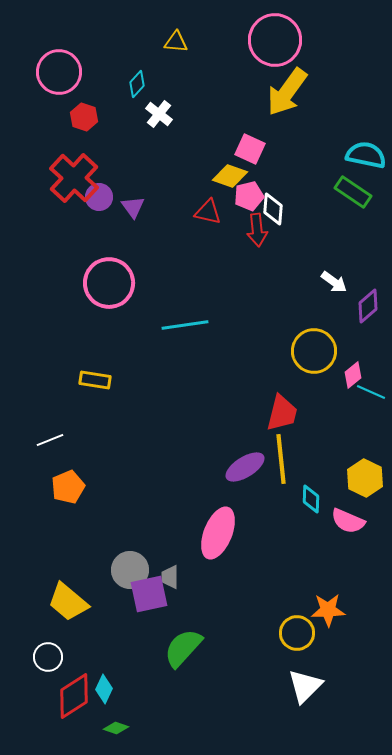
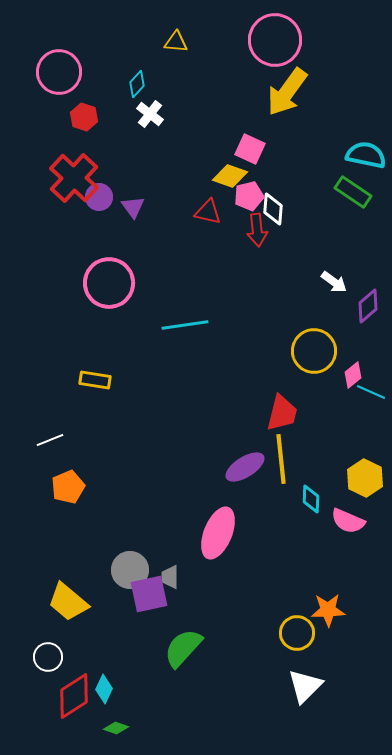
white cross at (159, 114): moved 9 px left
